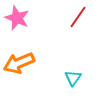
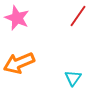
red line: moved 1 px up
